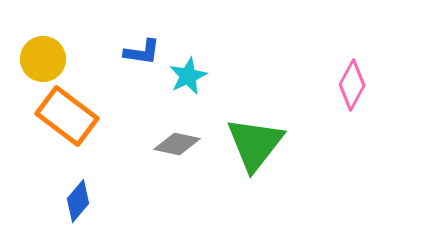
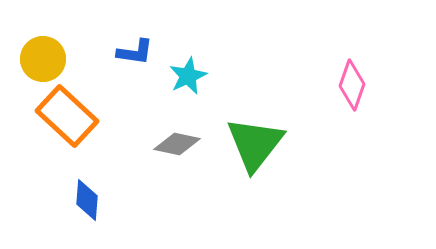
blue L-shape: moved 7 px left
pink diamond: rotated 9 degrees counterclockwise
orange rectangle: rotated 6 degrees clockwise
blue diamond: moved 9 px right, 1 px up; rotated 36 degrees counterclockwise
